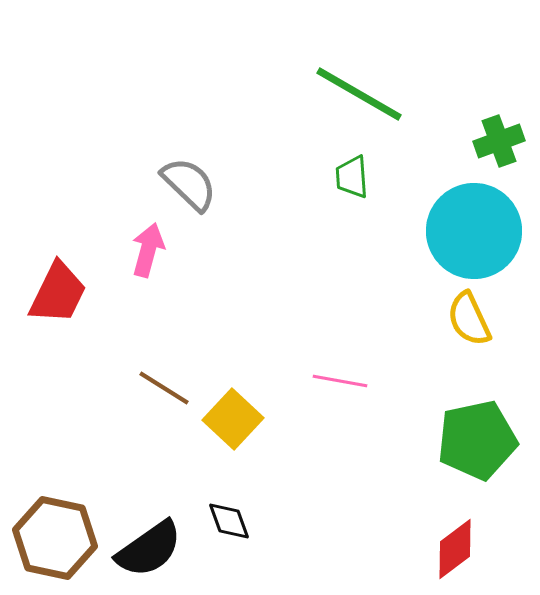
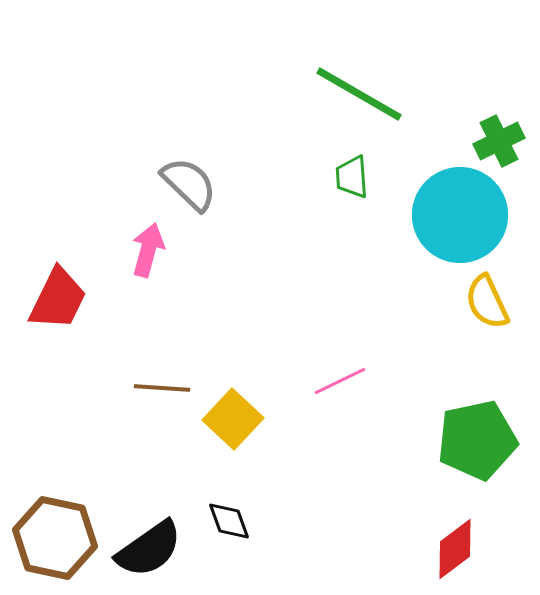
green cross: rotated 6 degrees counterclockwise
cyan circle: moved 14 px left, 16 px up
red trapezoid: moved 6 px down
yellow semicircle: moved 18 px right, 17 px up
pink line: rotated 36 degrees counterclockwise
brown line: moved 2 px left; rotated 28 degrees counterclockwise
